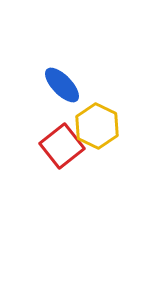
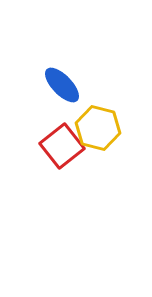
yellow hexagon: moved 1 px right, 2 px down; rotated 12 degrees counterclockwise
